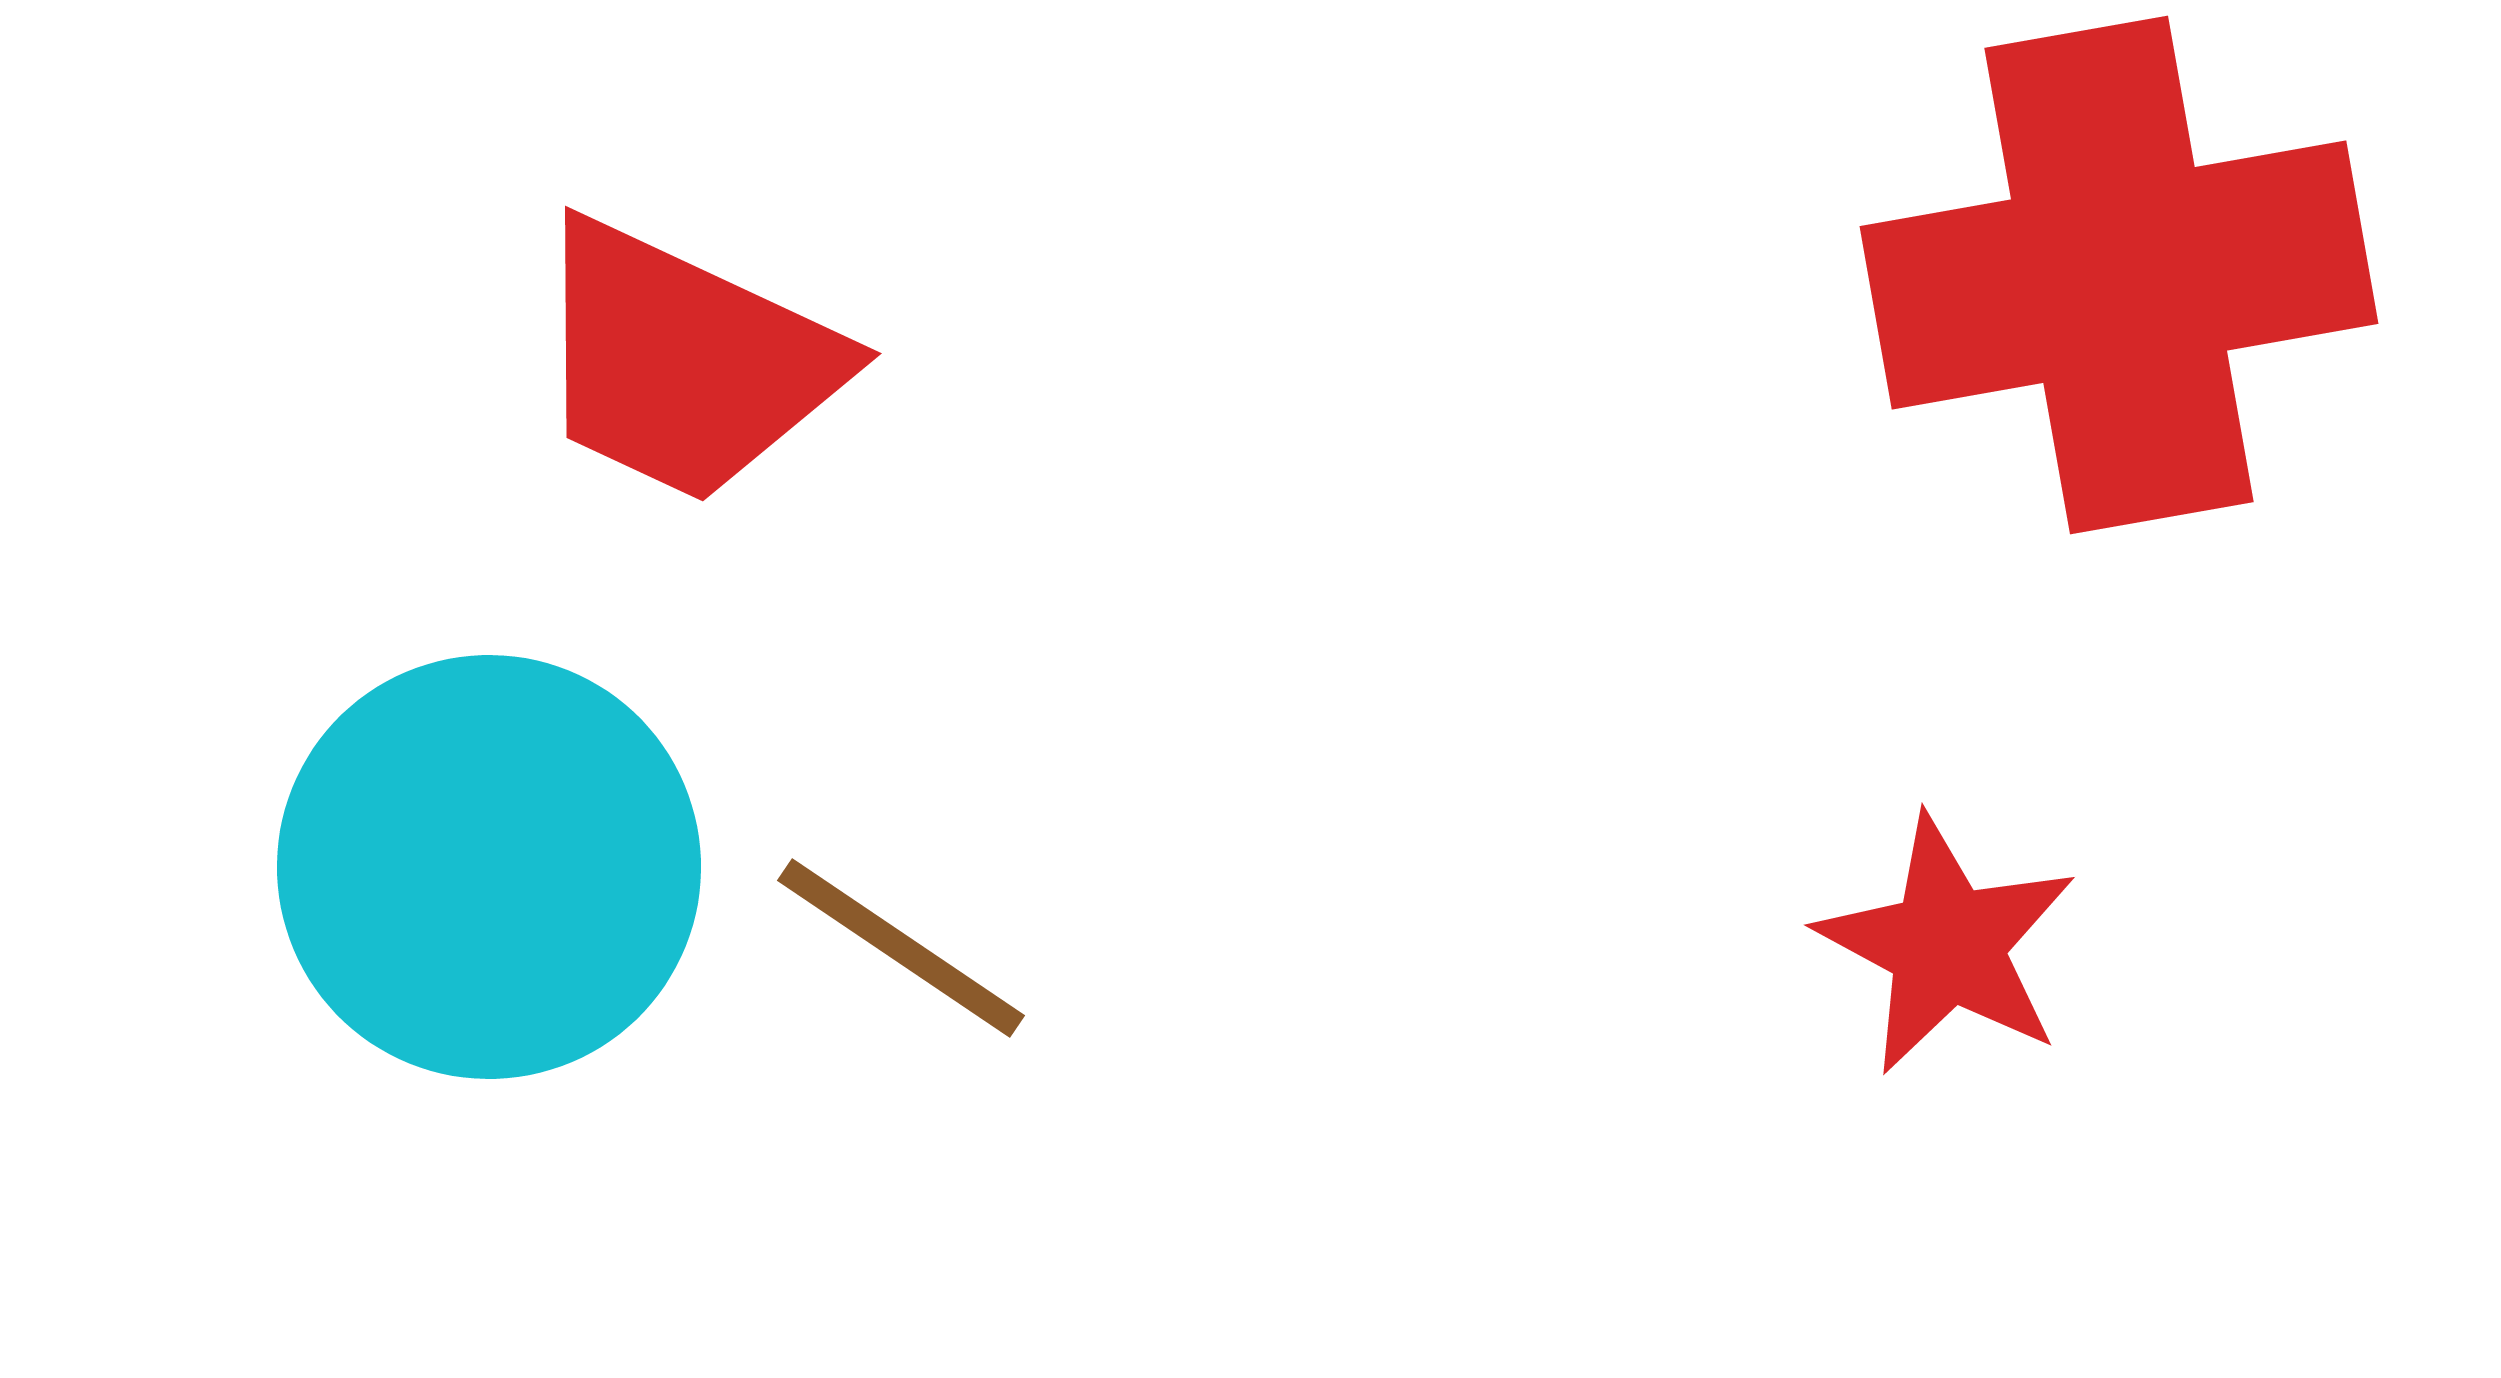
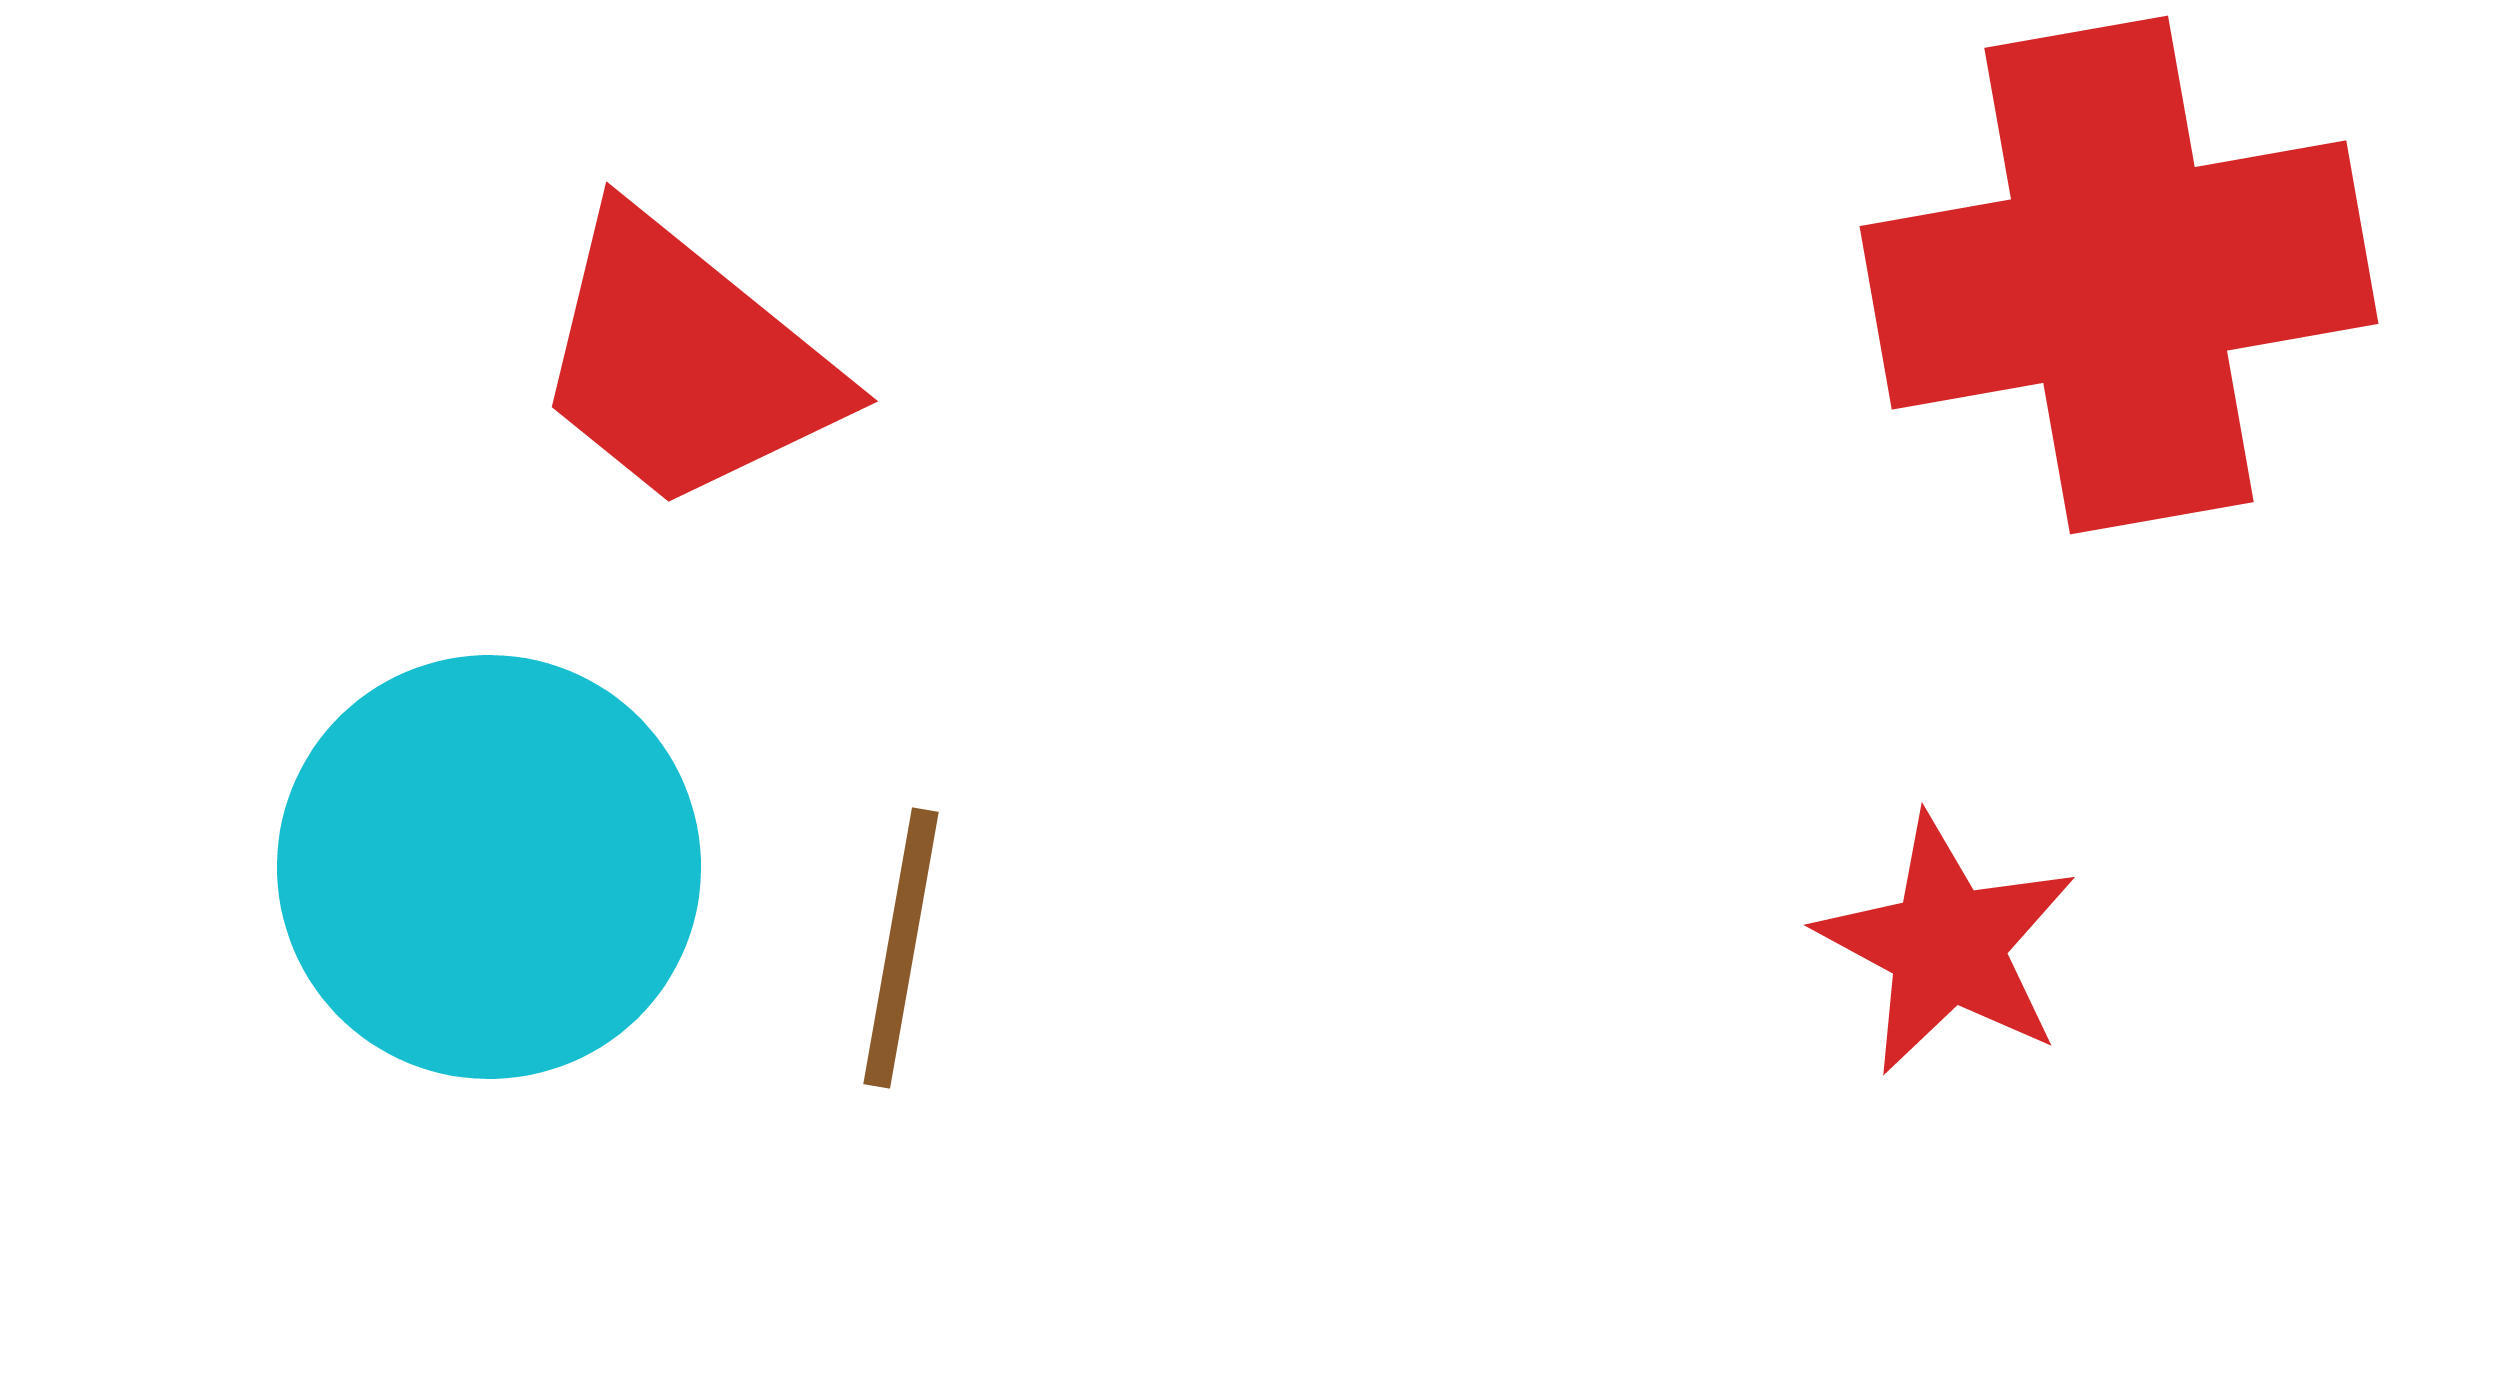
red trapezoid: rotated 14 degrees clockwise
brown line: rotated 66 degrees clockwise
